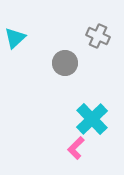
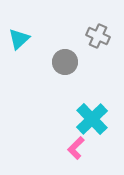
cyan triangle: moved 4 px right, 1 px down
gray circle: moved 1 px up
